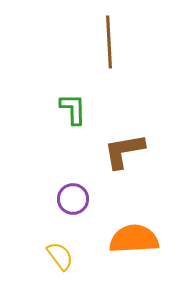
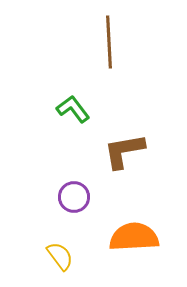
green L-shape: rotated 36 degrees counterclockwise
purple circle: moved 1 px right, 2 px up
orange semicircle: moved 2 px up
